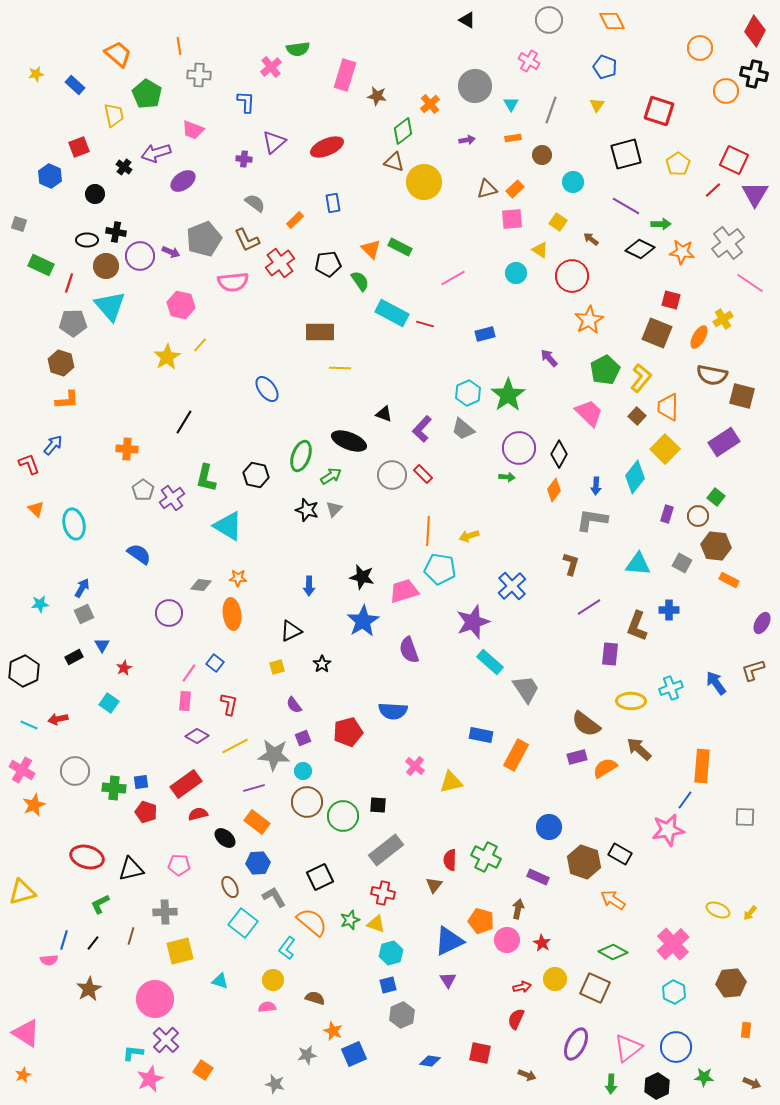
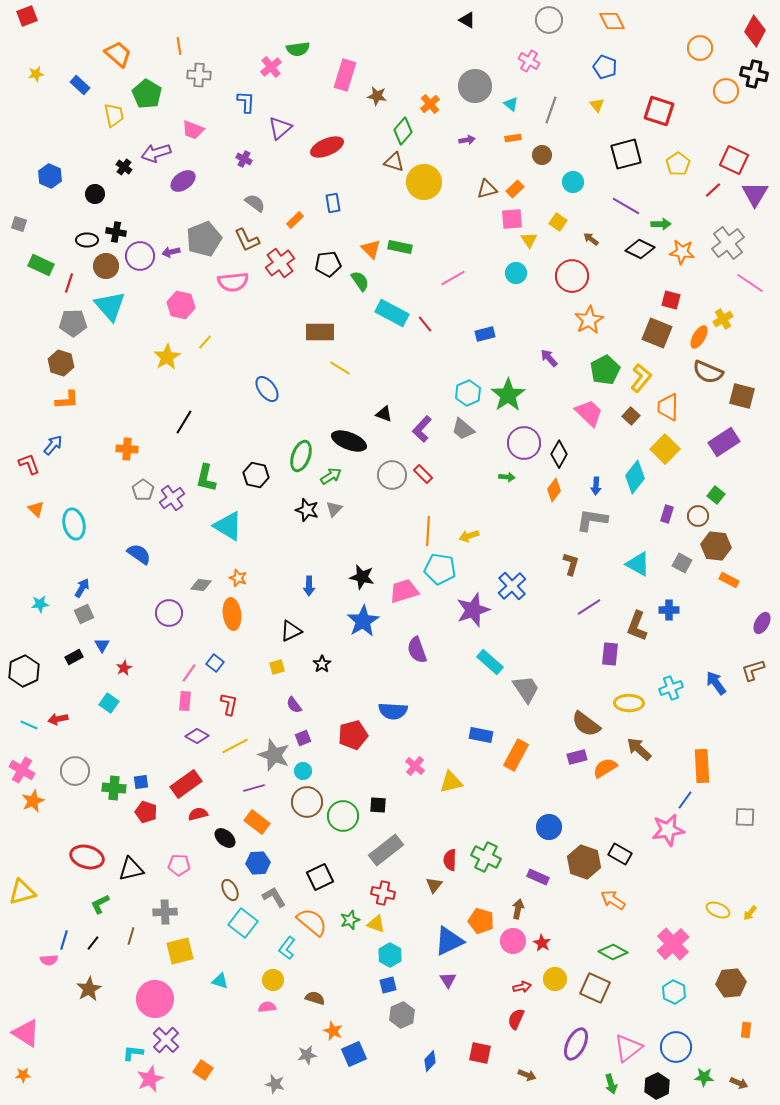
blue rectangle at (75, 85): moved 5 px right
cyan triangle at (511, 104): rotated 21 degrees counterclockwise
yellow triangle at (597, 105): rotated 14 degrees counterclockwise
green diamond at (403, 131): rotated 12 degrees counterclockwise
purple triangle at (274, 142): moved 6 px right, 14 px up
red square at (79, 147): moved 52 px left, 131 px up
purple cross at (244, 159): rotated 21 degrees clockwise
green rectangle at (400, 247): rotated 15 degrees counterclockwise
yellow triangle at (540, 250): moved 11 px left, 10 px up; rotated 24 degrees clockwise
purple arrow at (171, 252): rotated 144 degrees clockwise
red line at (425, 324): rotated 36 degrees clockwise
yellow line at (200, 345): moved 5 px right, 3 px up
yellow line at (340, 368): rotated 30 degrees clockwise
brown semicircle at (712, 375): moved 4 px left, 3 px up; rotated 12 degrees clockwise
brown square at (637, 416): moved 6 px left
purple circle at (519, 448): moved 5 px right, 5 px up
green square at (716, 497): moved 2 px up
cyan triangle at (638, 564): rotated 24 degrees clockwise
orange star at (238, 578): rotated 18 degrees clockwise
purple star at (473, 622): moved 12 px up
purple semicircle at (409, 650): moved 8 px right
yellow ellipse at (631, 701): moved 2 px left, 2 px down
red pentagon at (348, 732): moved 5 px right, 3 px down
gray star at (274, 755): rotated 16 degrees clockwise
orange rectangle at (702, 766): rotated 8 degrees counterclockwise
orange star at (34, 805): moved 1 px left, 4 px up
brown ellipse at (230, 887): moved 3 px down
pink circle at (507, 940): moved 6 px right, 1 px down
cyan hexagon at (391, 953): moved 1 px left, 2 px down; rotated 15 degrees counterclockwise
blue diamond at (430, 1061): rotated 55 degrees counterclockwise
orange star at (23, 1075): rotated 21 degrees clockwise
brown arrow at (752, 1083): moved 13 px left
green arrow at (611, 1084): rotated 18 degrees counterclockwise
